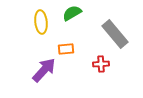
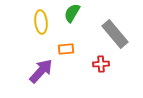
green semicircle: rotated 30 degrees counterclockwise
purple arrow: moved 3 px left, 1 px down
